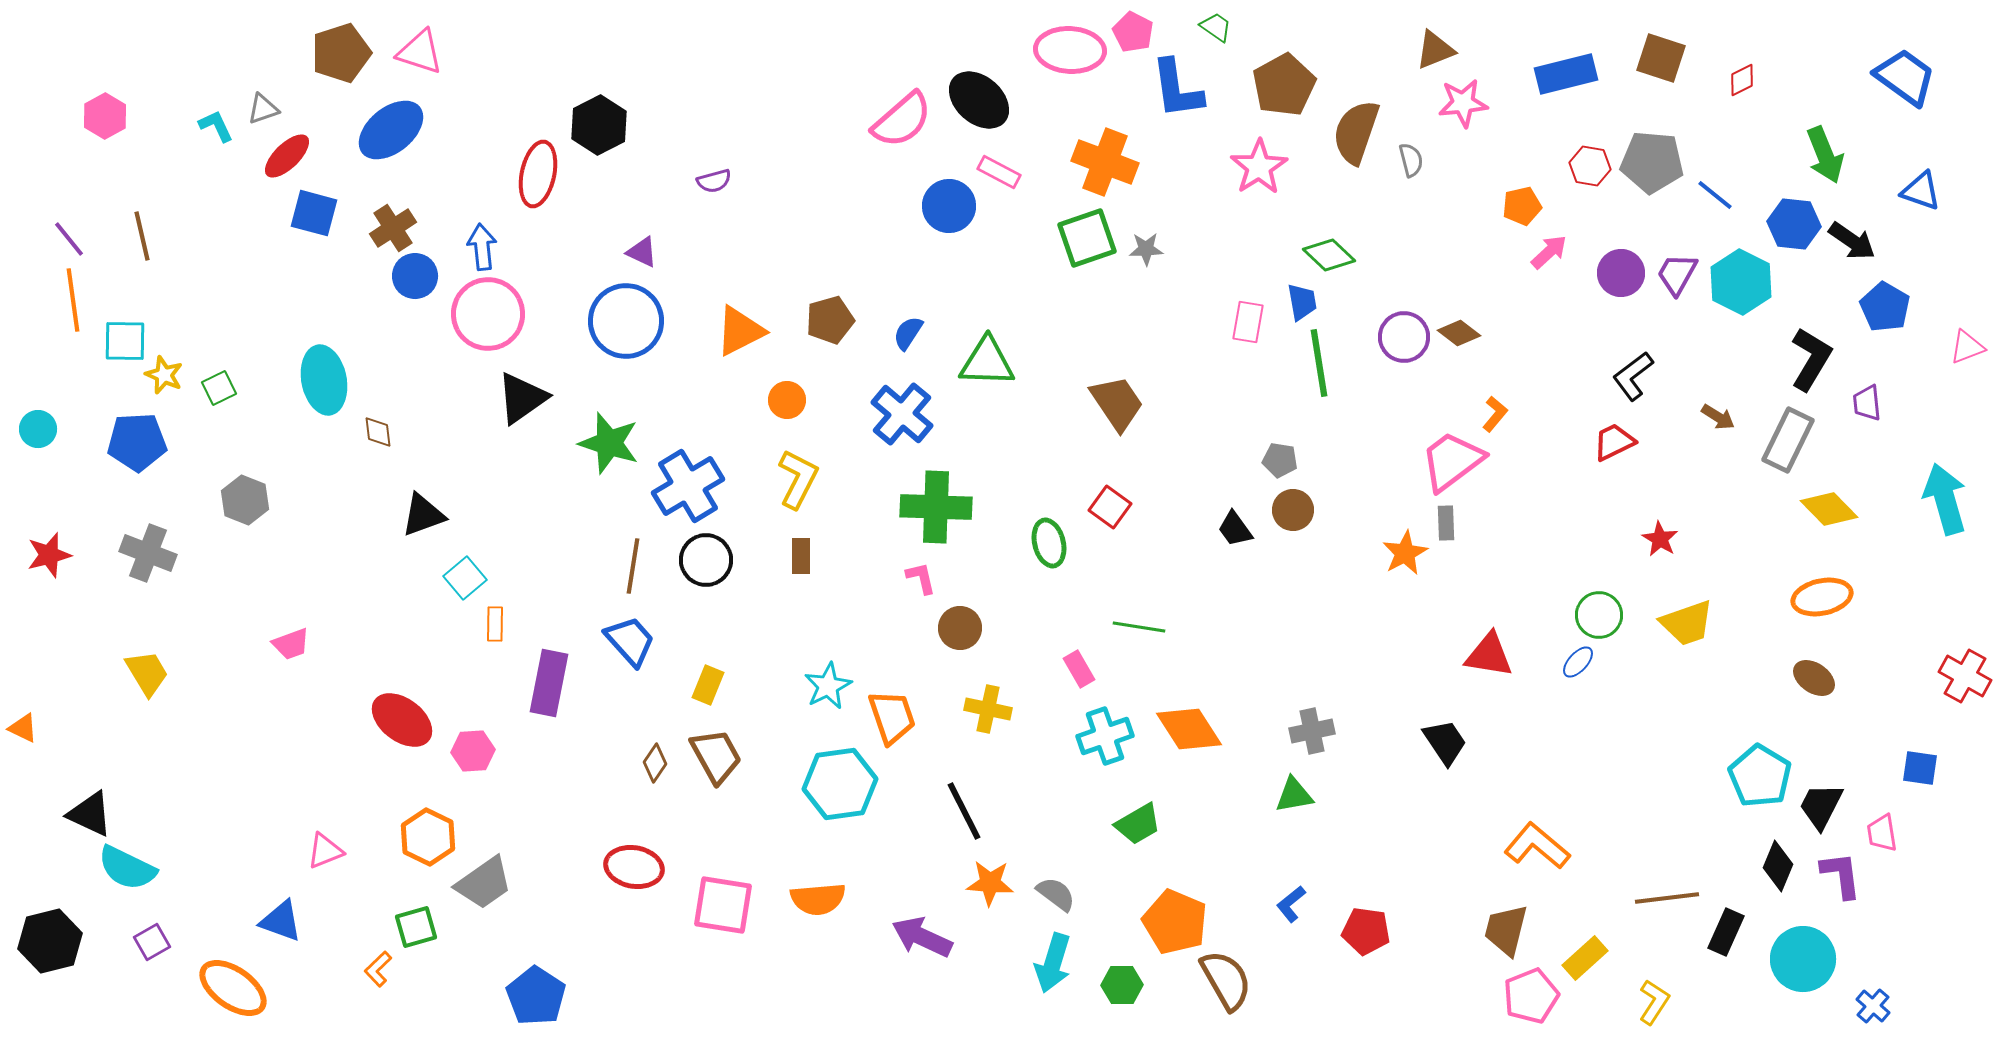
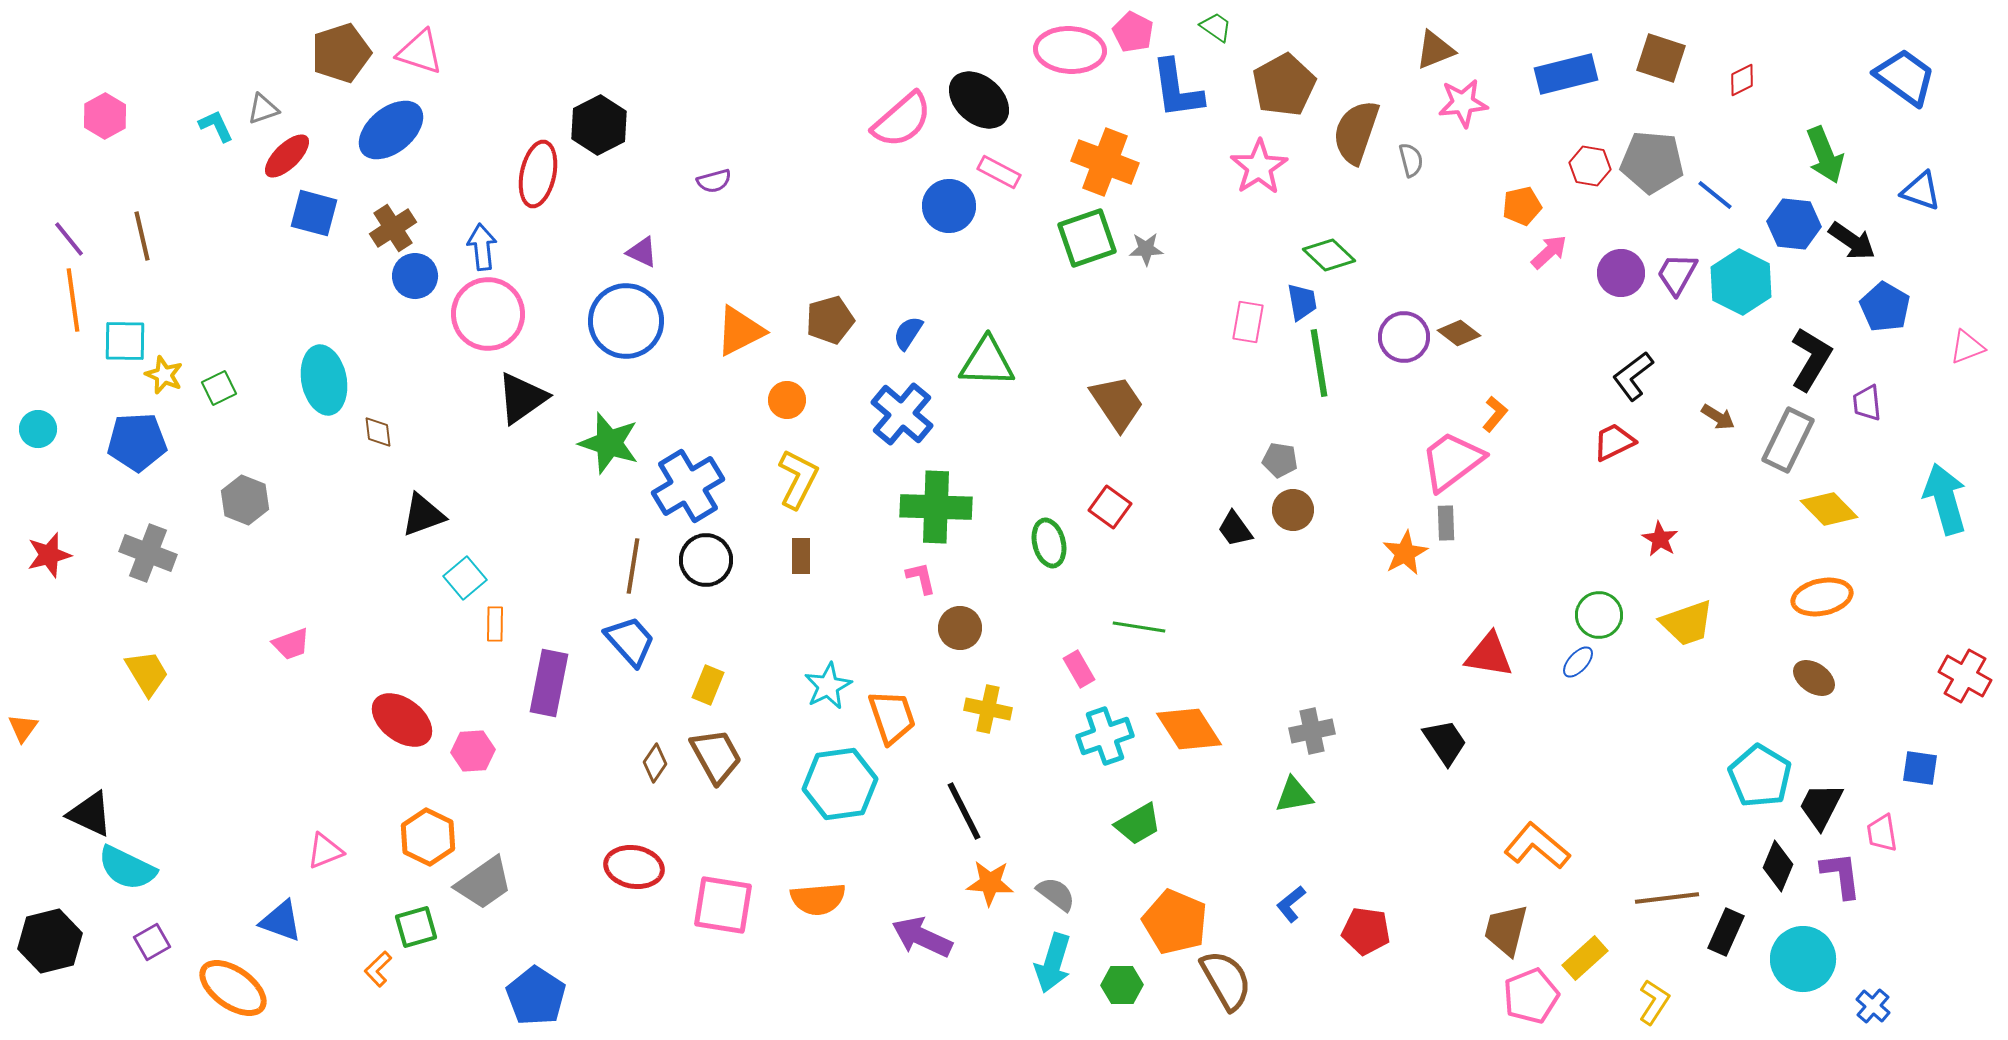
orange triangle at (23, 728): rotated 40 degrees clockwise
